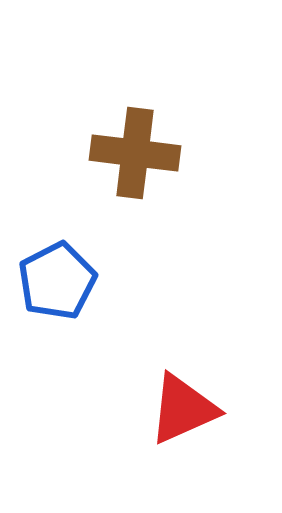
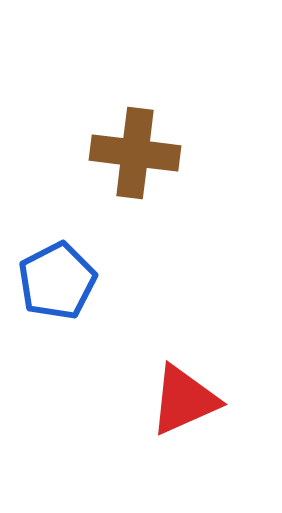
red triangle: moved 1 px right, 9 px up
